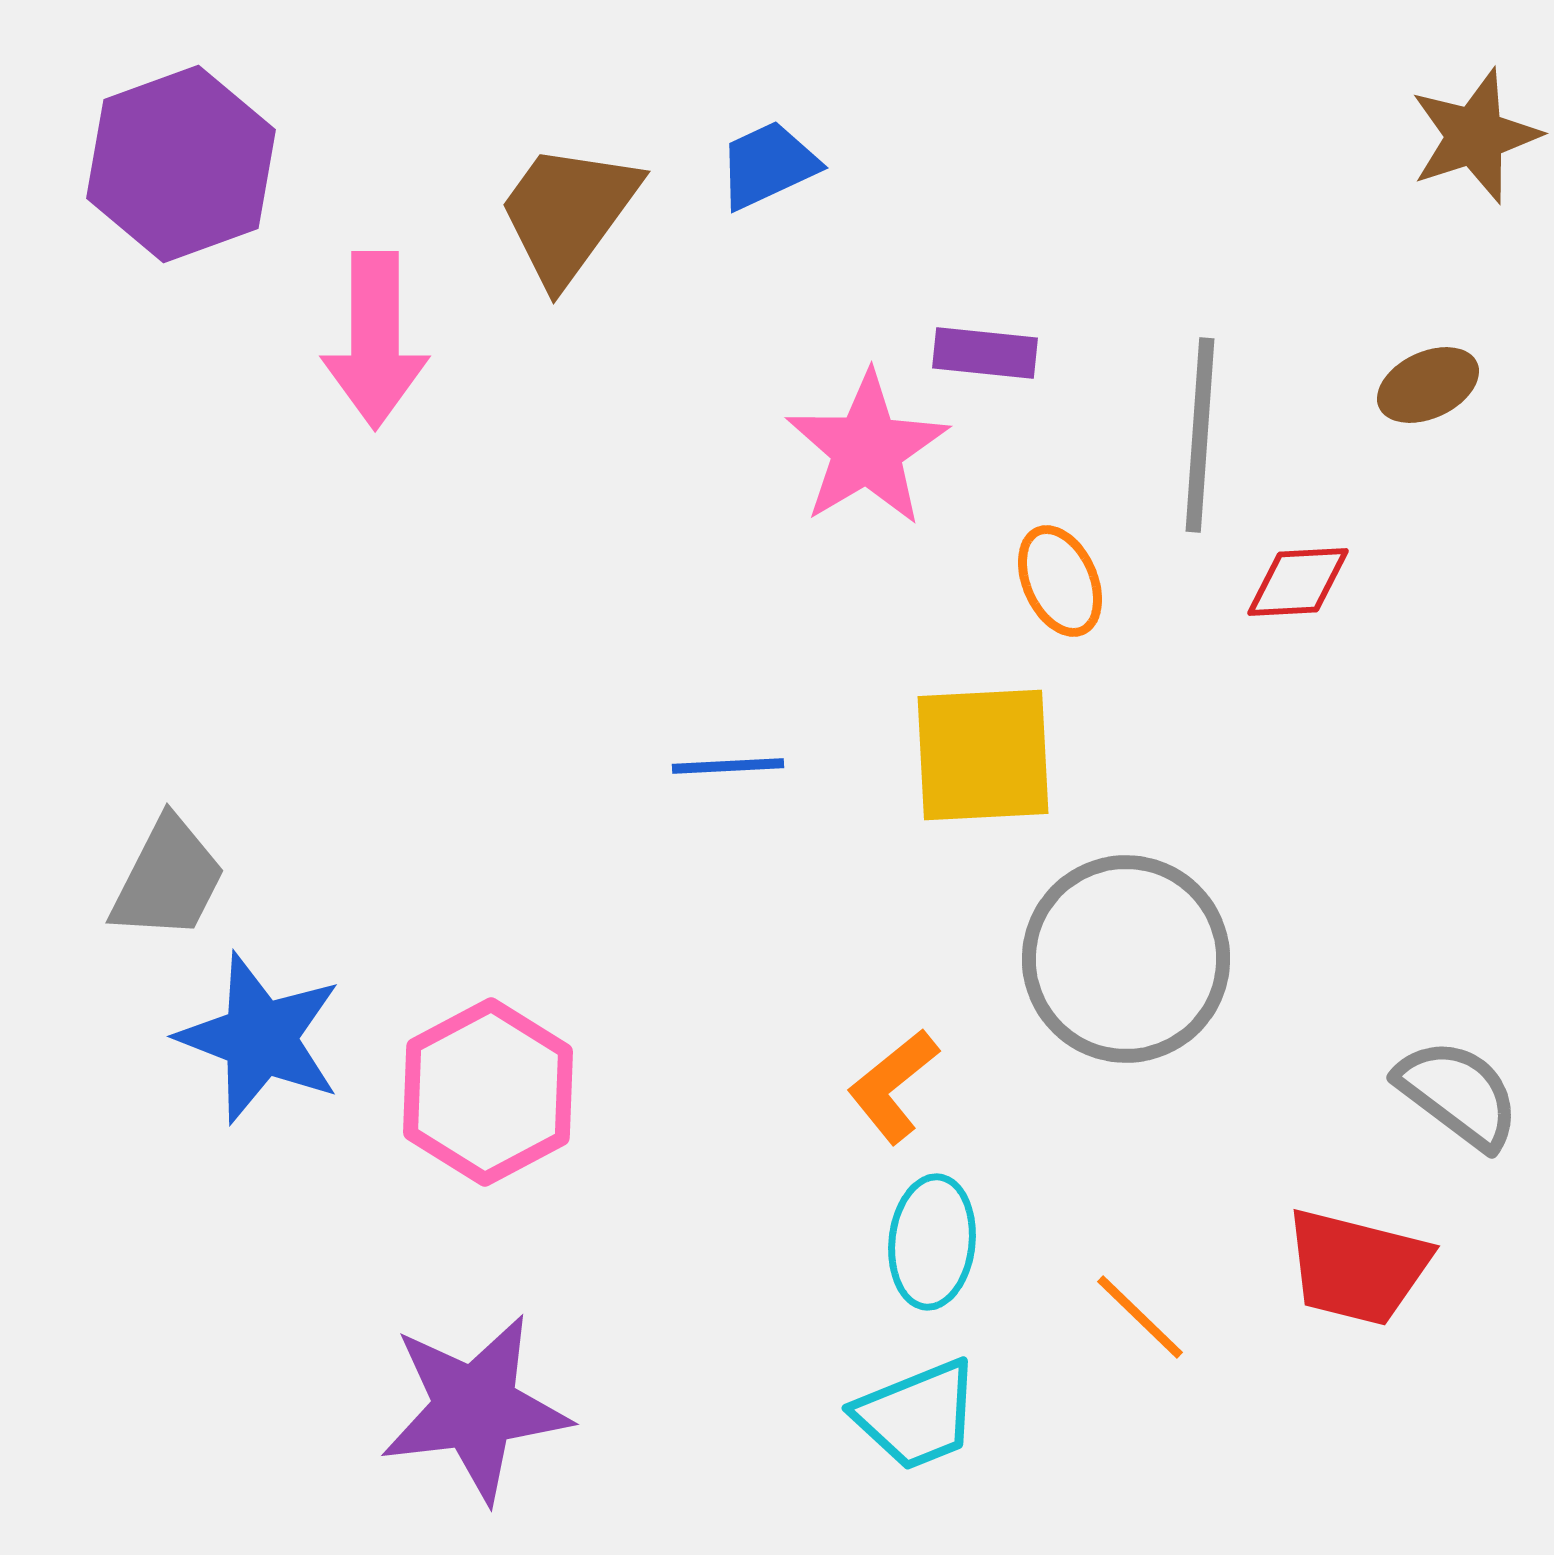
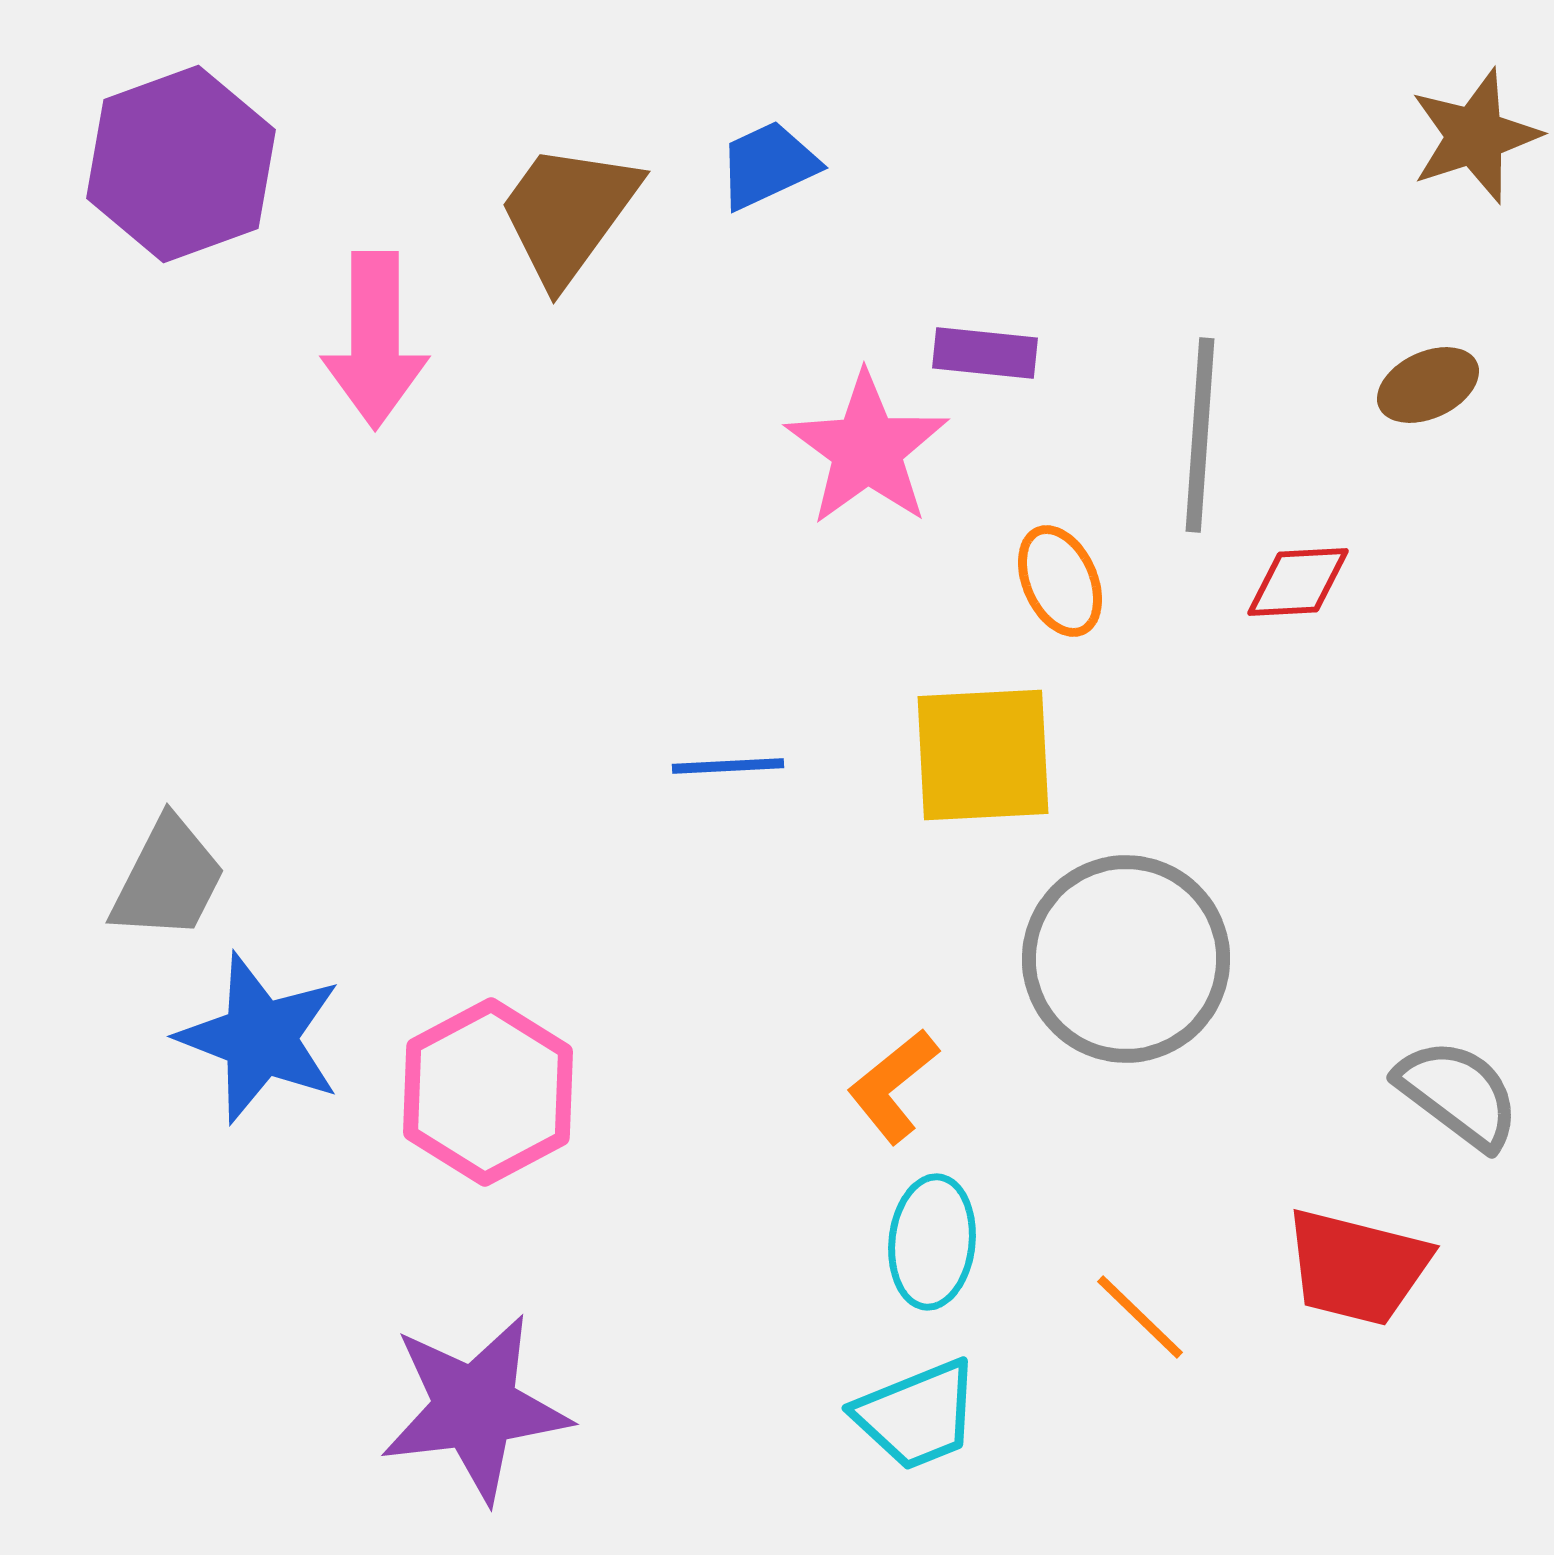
pink star: rotated 5 degrees counterclockwise
